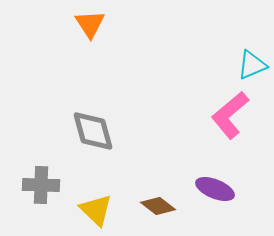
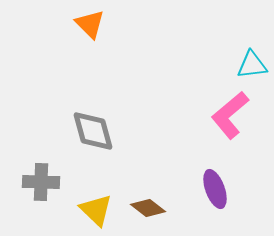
orange triangle: rotated 12 degrees counterclockwise
cyan triangle: rotated 16 degrees clockwise
gray cross: moved 3 px up
purple ellipse: rotated 48 degrees clockwise
brown diamond: moved 10 px left, 2 px down
